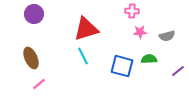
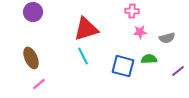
purple circle: moved 1 px left, 2 px up
gray semicircle: moved 2 px down
blue square: moved 1 px right
